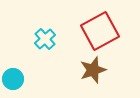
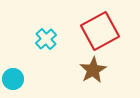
cyan cross: moved 1 px right
brown star: rotated 12 degrees counterclockwise
